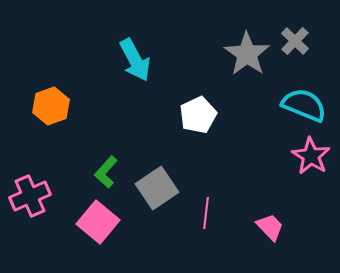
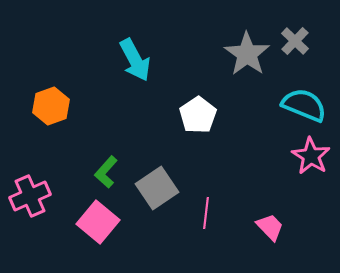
white pentagon: rotated 9 degrees counterclockwise
